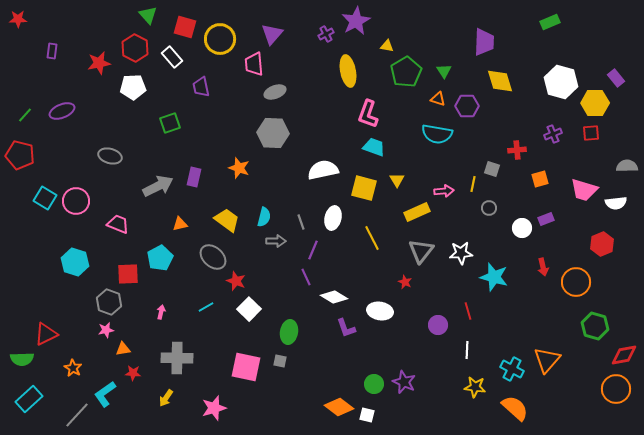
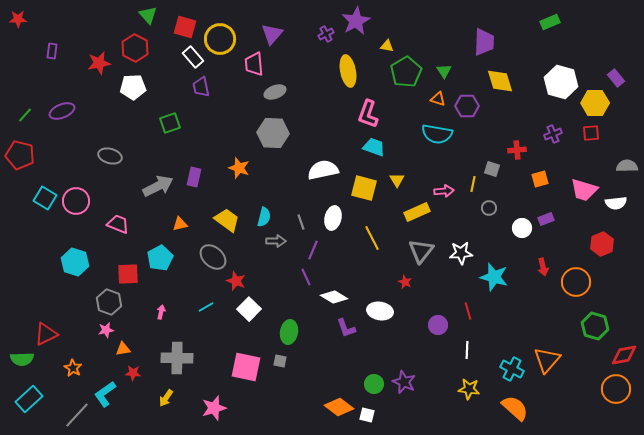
white rectangle at (172, 57): moved 21 px right
yellow star at (475, 387): moved 6 px left, 2 px down
